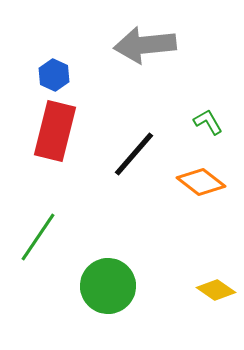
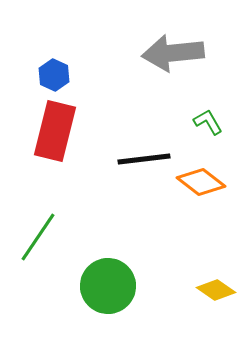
gray arrow: moved 28 px right, 8 px down
black line: moved 10 px right, 5 px down; rotated 42 degrees clockwise
